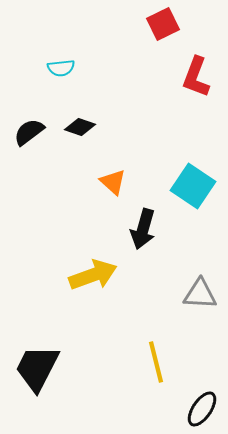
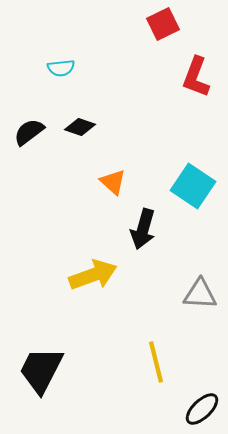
black trapezoid: moved 4 px right, 2 px down
black ellipse: rotated 12 degrees clockwise
